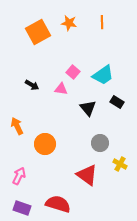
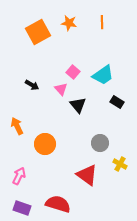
pink triangle: rotated 40 degrees clockwise
black triangle: moved 10 px left, 3 px up
